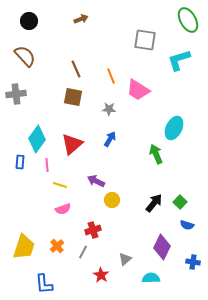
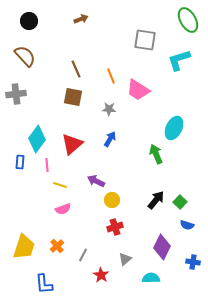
black arrow: moved 2 px right, 3 px up
red cross: moved 22 px right, 3 px up
gray line: moved 3 px down
